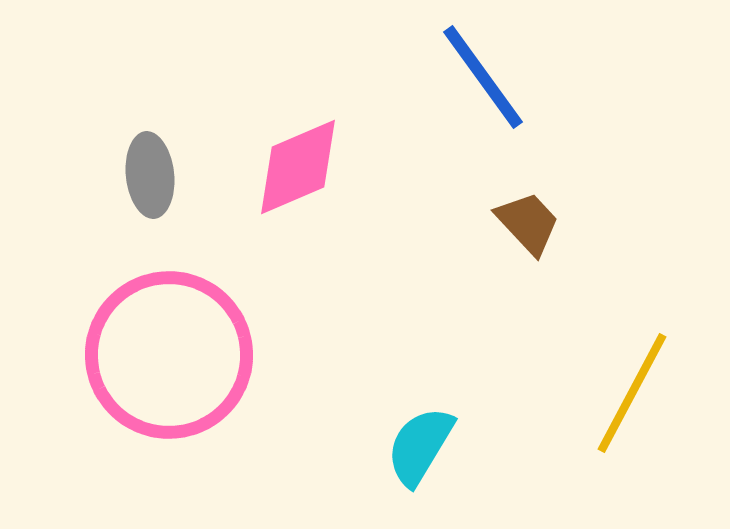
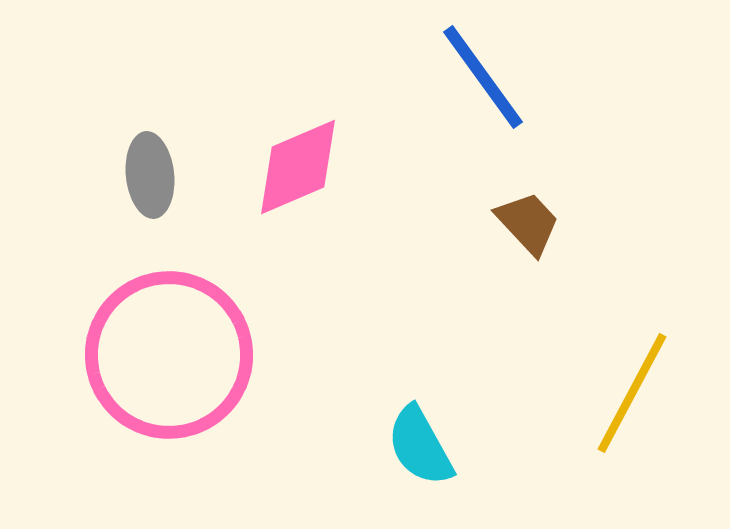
cyan semicircle: rotated 60 degrees counterclockwise
